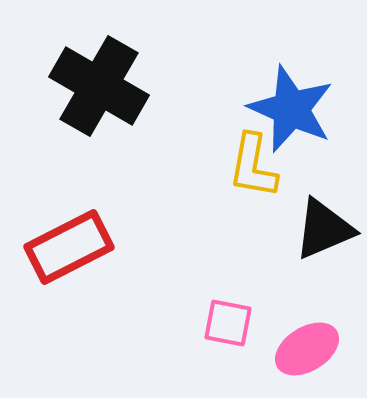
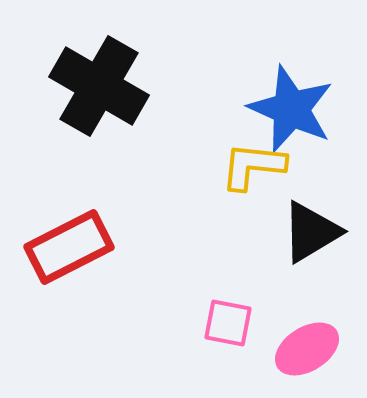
yellow L-shape: rotated 86 degrees clockwise
black triangle: moved 13 px left, 3 px down; rotated 8 degrees counterclockwise
